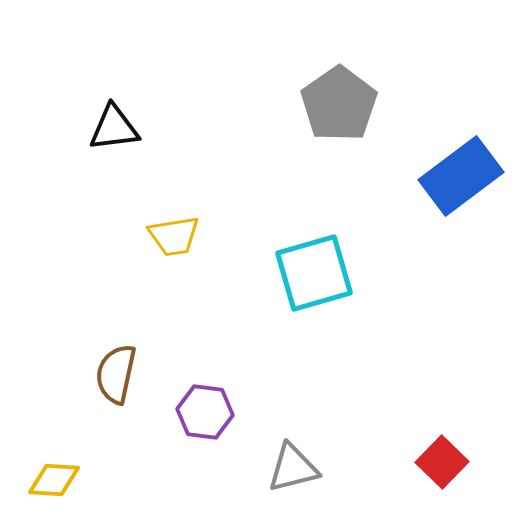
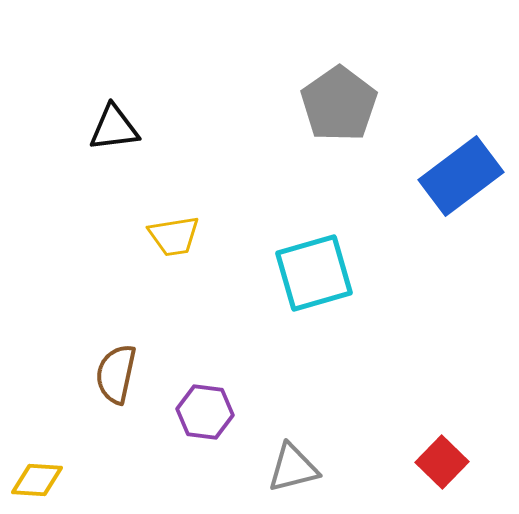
yellow diamond: moved 17 px left
